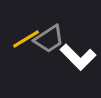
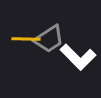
yellow line: rotated 32 degrees clockwise
